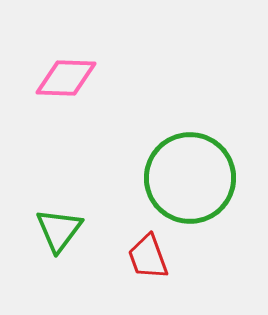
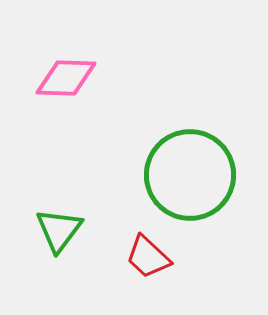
green circle: moved 3 px up
red trapezoid: rotated 27 degrees counterclockwise
